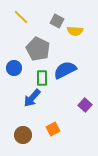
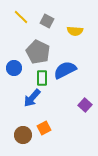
gray square: moved 10 px left
gray pentagon: moved 3 px down
orange square: moved 9 px left, 1 px up
